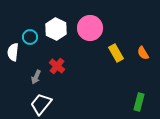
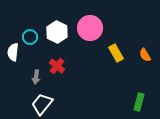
white hexagon: moved 1 px right, 3 px down
orange semicircle: moved 2 px right, 2 px down
gray arrow: rotated 16 degrees counterclockwise
white trapezoid: moved 1 px right
